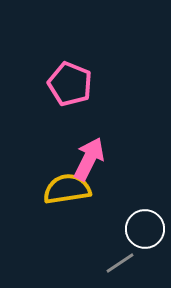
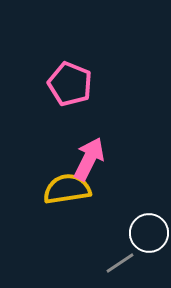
white circle: moved 4 px right, 4 px down
